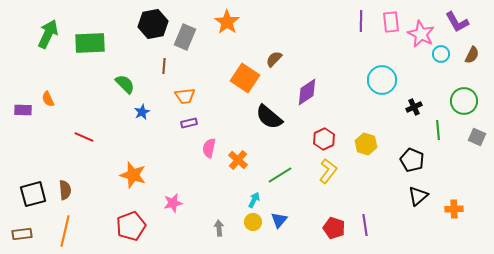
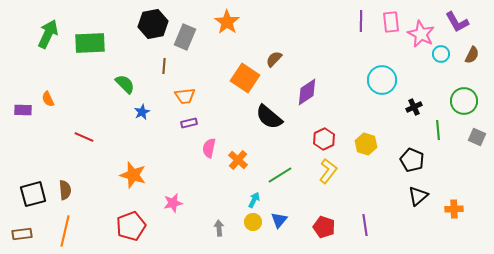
red pentagon at (334, 228): moved 10 px left, 1 px up
